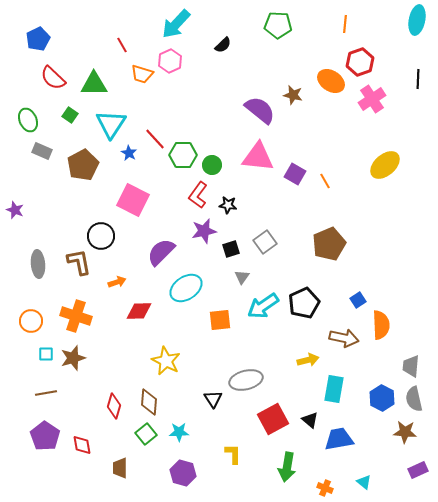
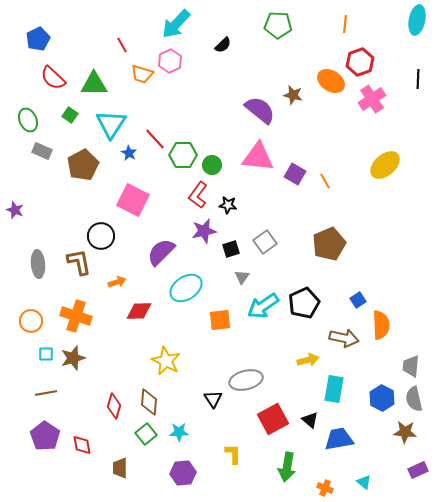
purple hexagon at (183, 473): rotated 20 degrees counterclockwise
